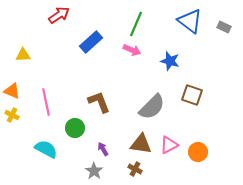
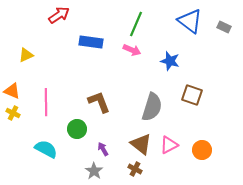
blue rectangle: rotated 50 degrees clockwise
yellow triangle: moved 3 px right; rotated 21 degrees counterclockwise
pink line: rotated 12 degrees clockwise
gray semicircle: rotated 28 degrees counterclockwise
yellow cross: moved 1 px right, 2 px up
green circle: moved 2 px right, 1 px down
brown triangle: rotated 30 degrees clockwise
orange circle: moved 4 px right, 2 px up
